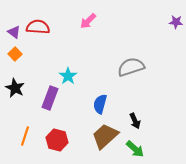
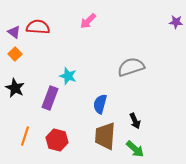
cyan star: rotated 18 degrees counterclockwise
brown trapezoid: rotated 44 degrees counterclockwise
